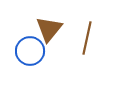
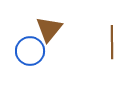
brown line: moved 25 px right, 4 px down; rotated 12 degrees counterclockwise
